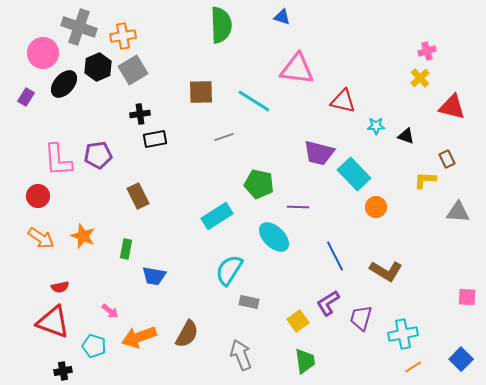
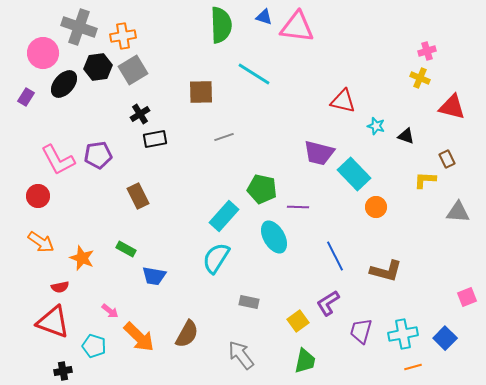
blue triangle at (282, 17): moved 18 px left
black hexagon at (98, 67): rotated 16 degrees clockwise
pink triangle at (297, 69): moved 42 px up
yellow cross at (420, 78): rotated 24 degrees counterclockwise
cyan line at (254, 101): moved 27 px up
black cross at (140, 114): rotated 24 degrees counterclockwise
cyan star at (376, 126): rotated 18 degrees clockwise
pink L-shape at (58, 160): rotated 24 degrees counterclockwise
green pentagon at (259, 184): moved 3 px right, 5 px down
cyan rectangle at (217, 216): moved 7 px right; rotated 16 degrees counterclockwise
orange star at (83, 236): moved 1 px left, 22 px down
cyan ellipse at (274, 237): rotated 16 degrees clockwise
orange arrow at (41, 238): moved 4 px down
green rectangle at (126, 249): rotated 72 degrees counterclockwise
cyan semicircle at (229, 270): moved 13 px left, 12 px up
brown L-shape at (386, 271): rotated 16 degrees counterclockwise
pink square at (467, 297): rotated 24 degrees counterclockwise
purple trapezoid at (361, 318): moved 13 px down
orange arrow at (139, 337): rotated 116 degrees counterclockwise
gray arrow at (241, 355): rotated 16 degrees counterclockwise
blue square at (461, 359): moved 16 px left, 21 px up
green trapezoid at (305, 361): rotated 20 degrees clockwise
orange line at (413, 367): rotated 18 degrees clockwise
